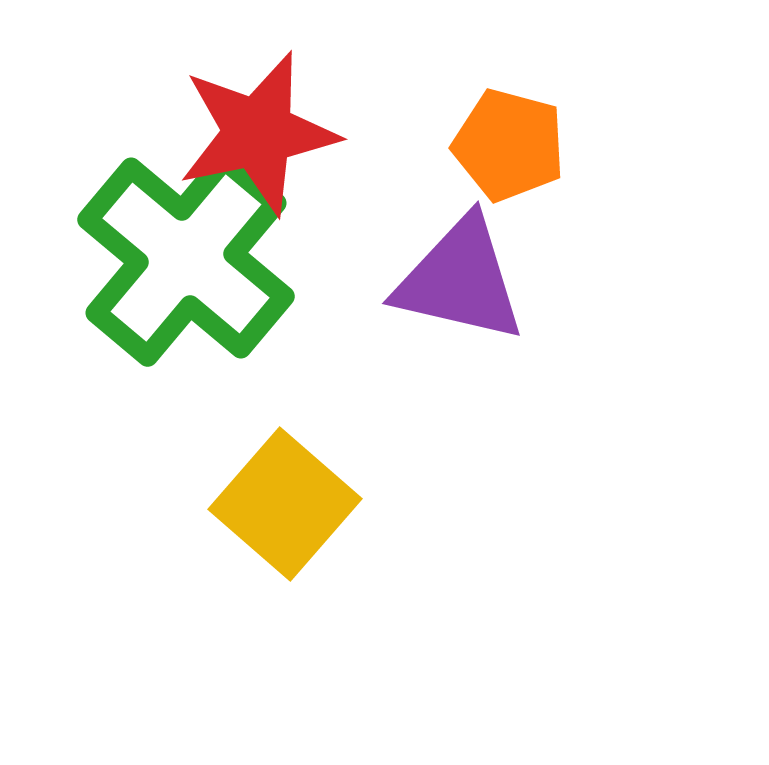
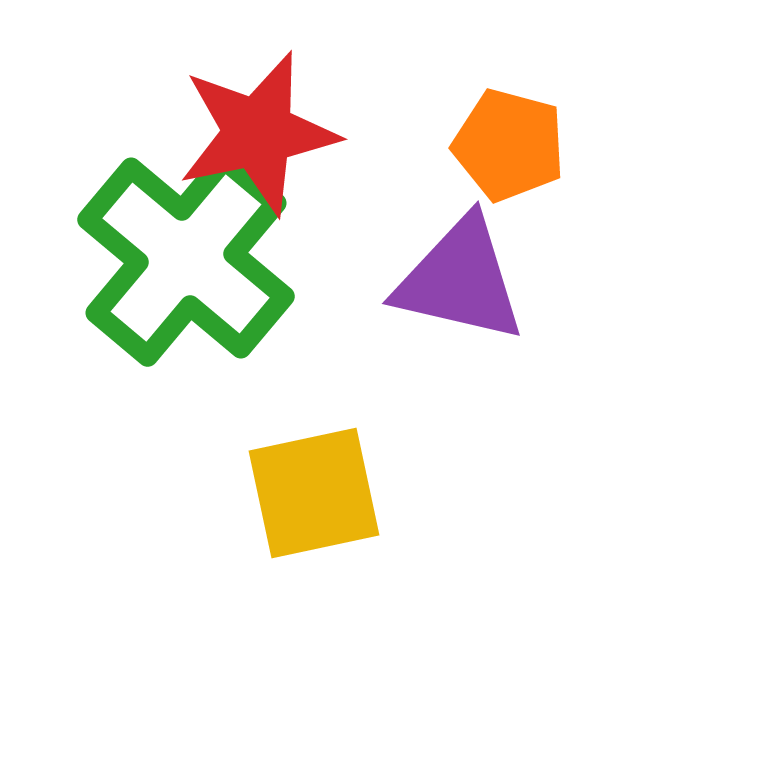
yellow square: moved 29 px right, 11 px up; rotated 37 degrees clockwise
